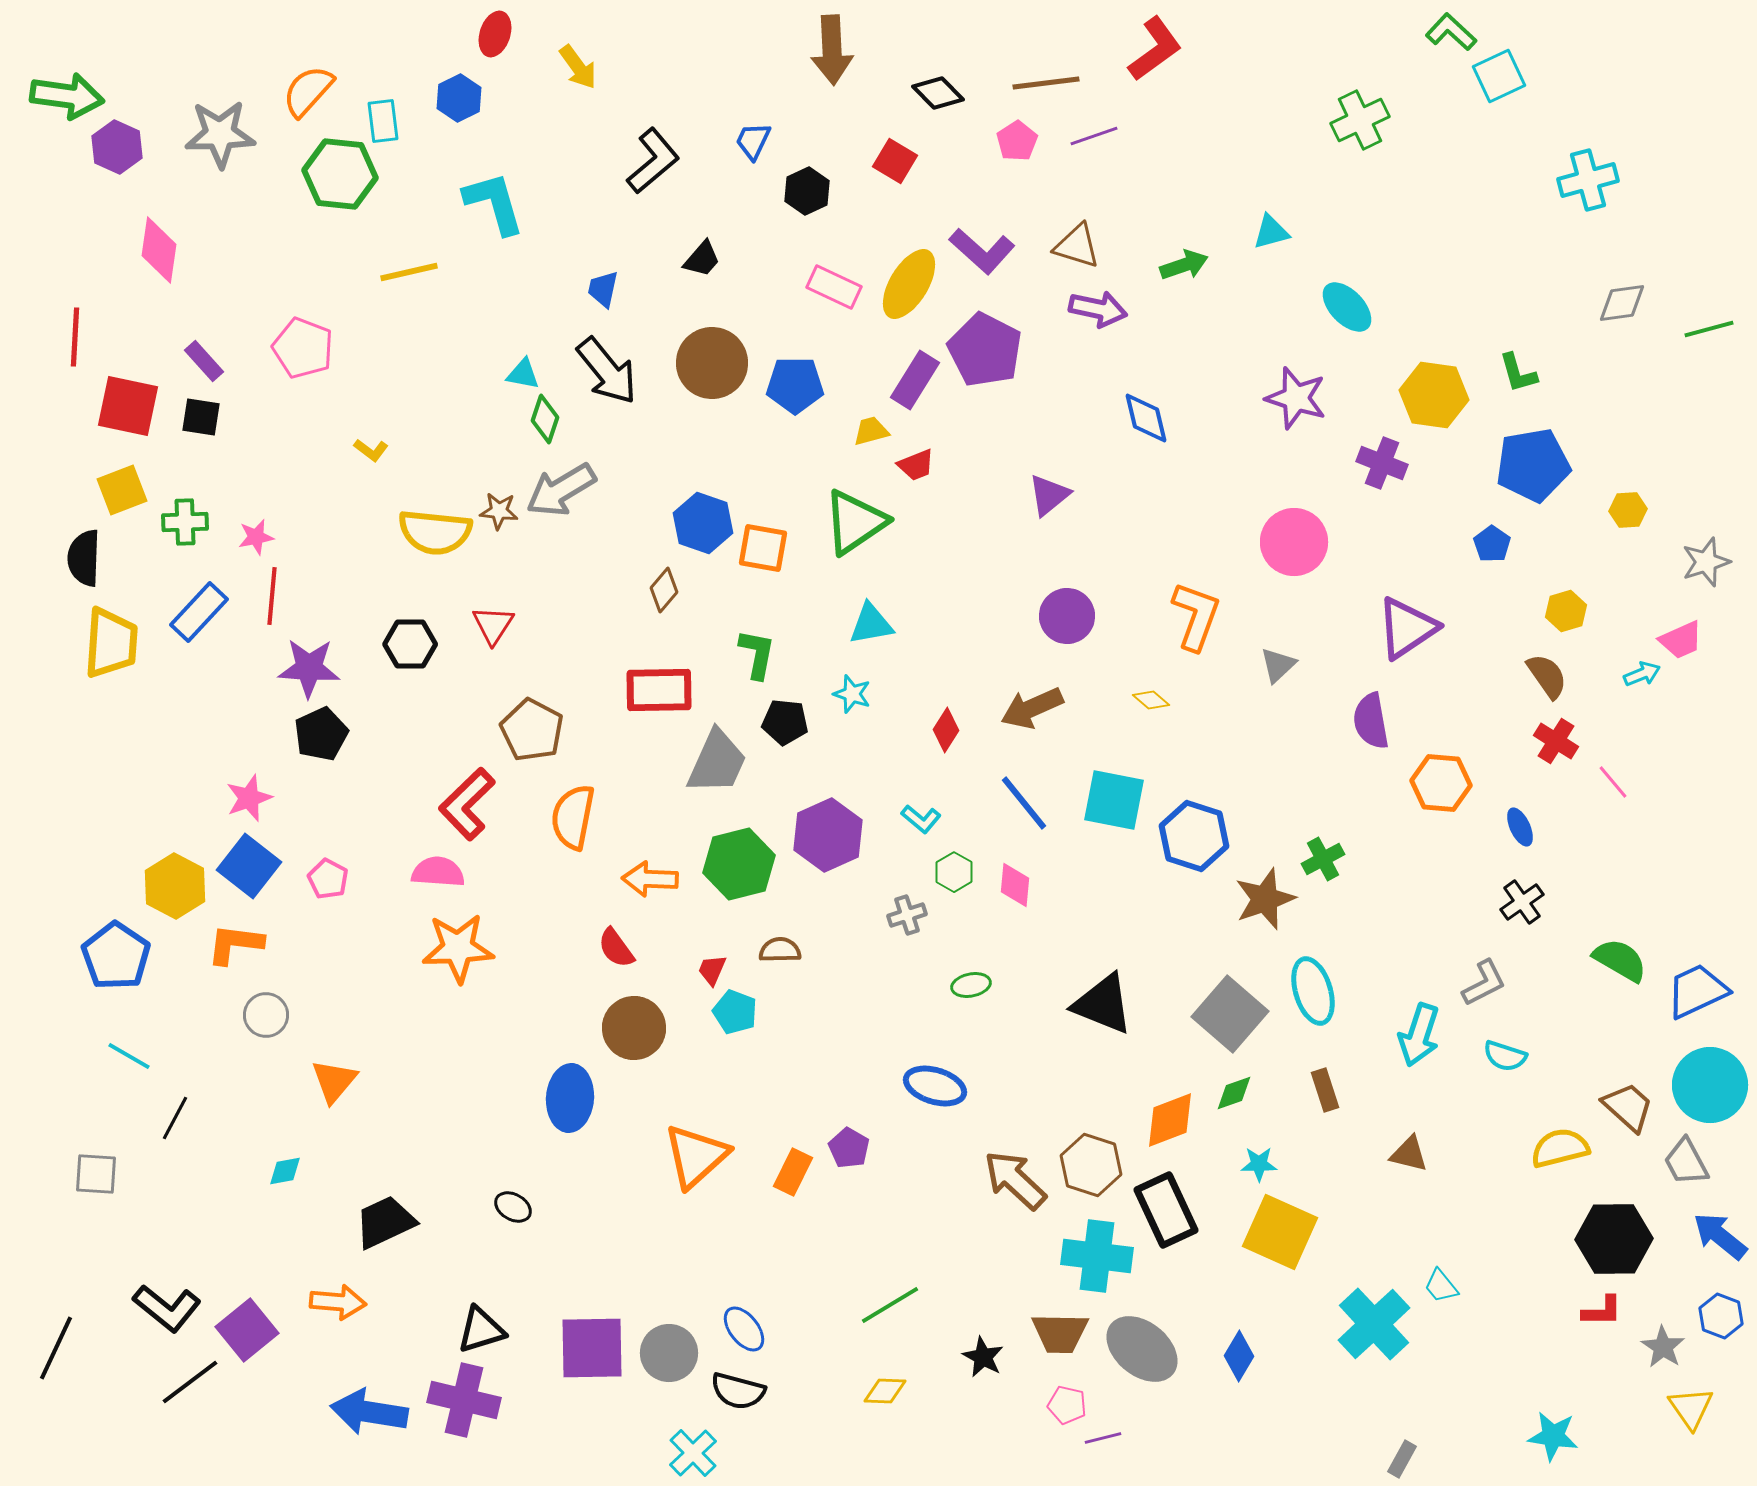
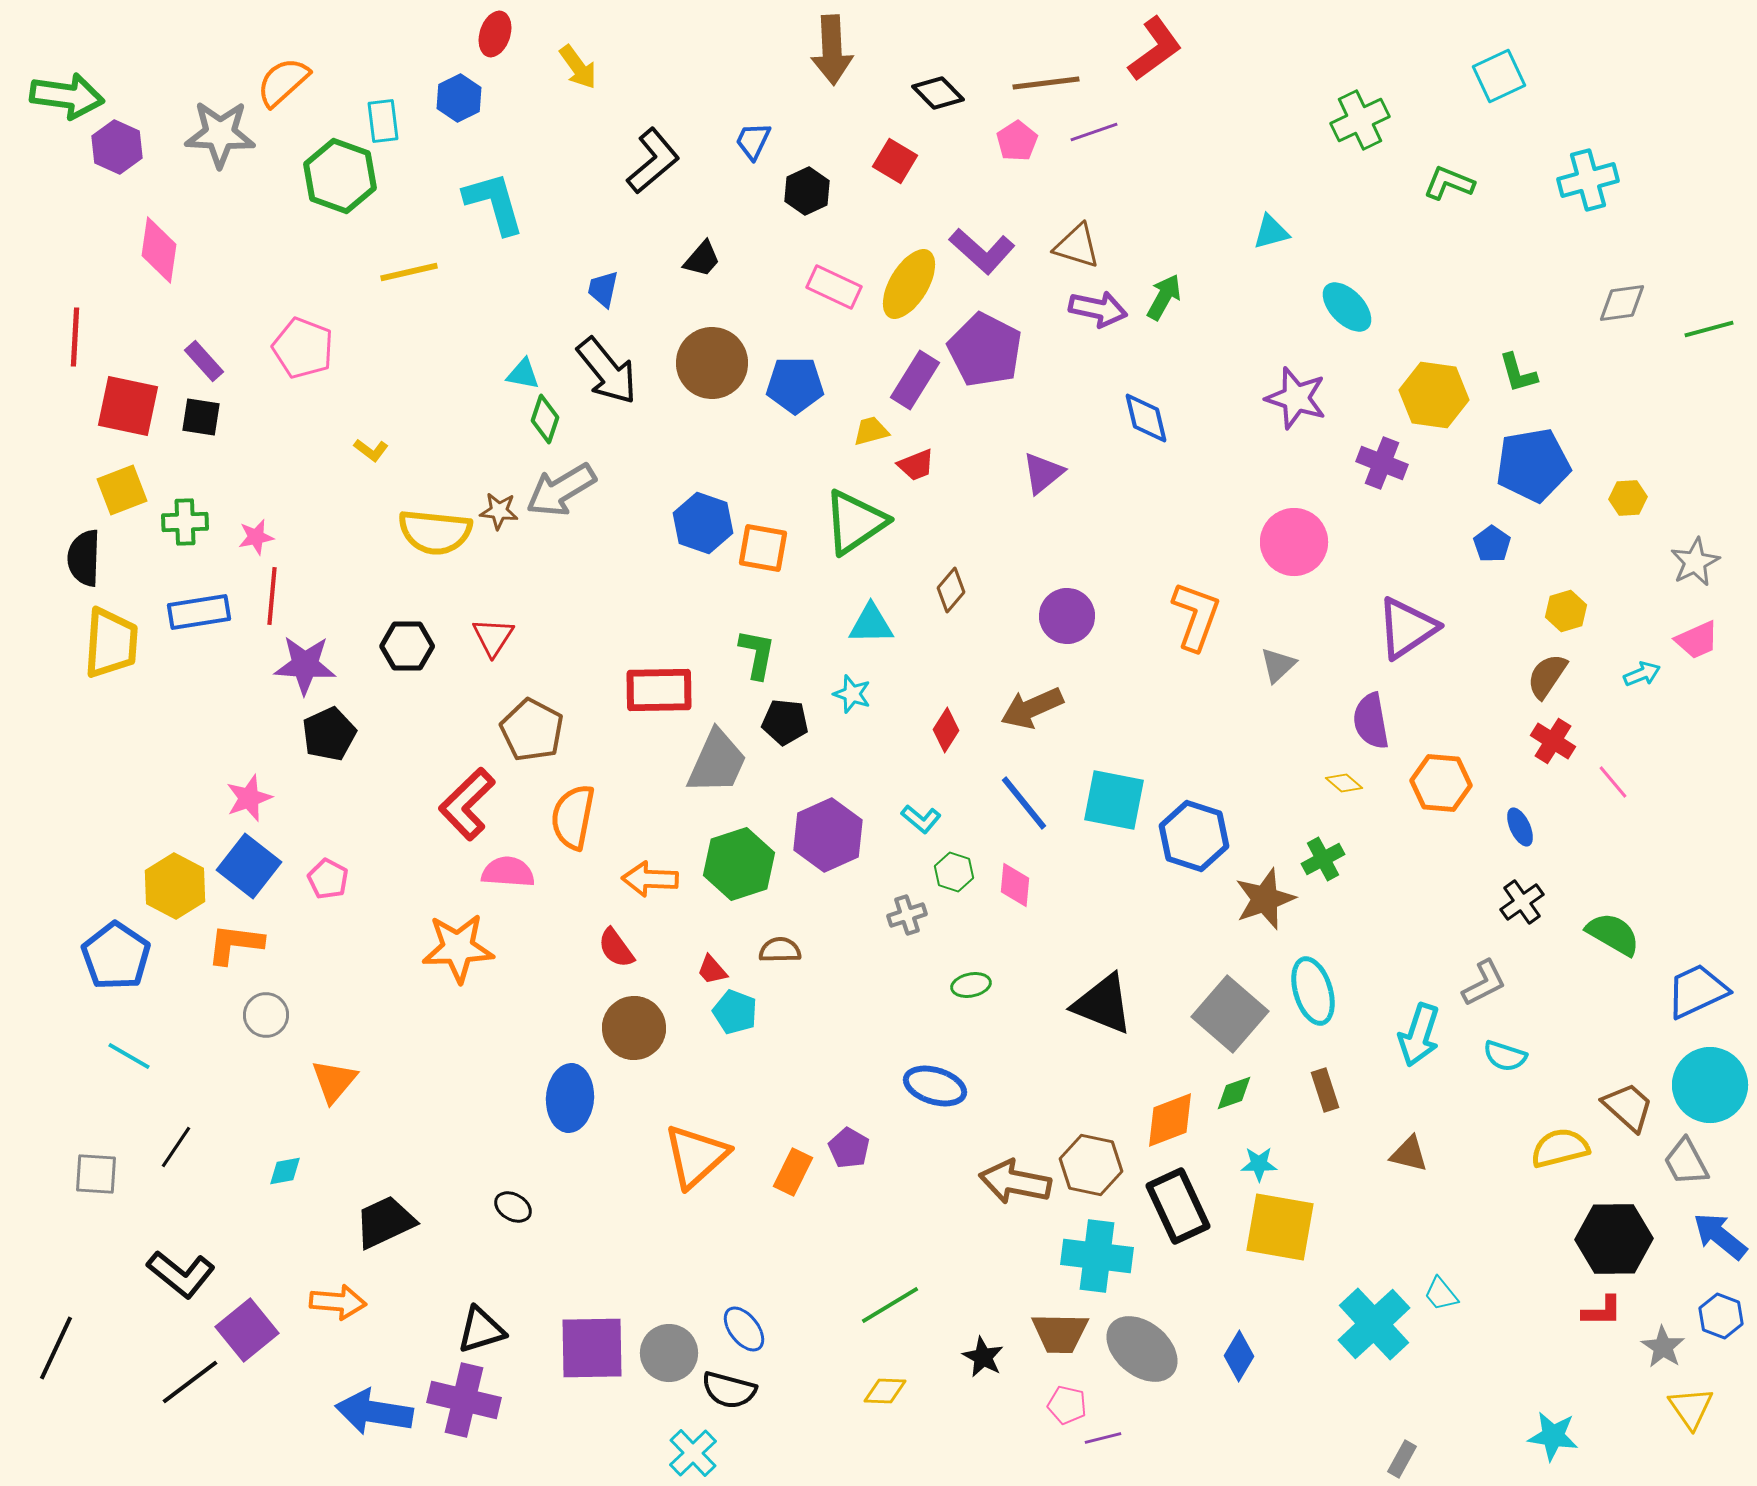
green L-shape at (1451, 32): moved 2 px left, 151 px down; rotated 21 degrees counterclockwise
orange semicircle at (308, 91): moved 25 px left, 9 px up; rotated 6 degrees clockwise
gray star at (220, 134): rotated 4 degrees clockwise
purple line at (1094, 136): moved 4 px up
green hexagon at (340, 174): moved 2 px down; rotated 14 degrees clockwise
green arrow at (1184, 265): moved 20 px left, 32 px down; rotated 42 degrees counterclockwise
purple triangle at (1049, 495): moved 6 px left, 22 px up
yellow hexagon at (1628, 510): moved 12 px up
gray star at (1706, 562): moved 11 px left; rotated 9 degrees counterclockwise
brown diamond at (664, 590): moved 287 px right
blue rectangle at (199, 612): rotated 38 degrees clockwise
cyan triangle at (871, 624): rotated 9 degrees clockwise
red triangle at (493, 625): moved 12 px down
pink trapezoid at (1681, 640): moved 16 px right
black hexagon at (410, 644): moved 3 px left, 2 px down
purple star at (309, 668): moved 4 px left, 3 px up
brown semicircle at (1547, 676): rotated 111 degrees counterclockwise
yellow diamond at (1151, 700): moved 193 px right, 83 px down
black pentagon at (321, 734): moved 8 px right
red cross at (1556, 741): moved 3 px left
green hexagon at (739, 864): rotated 4 degrees counterclockwise
pink semicircle at (438, 872): moved 70 px right
green hexagon at (954, 872): rotated 12 degrees counterclockwise
green semicircle at (1620, 960): moved 7 px left, 26 px up
red trapezoid at (712, 970): rotated 64 degrees counterclockwise
black line at (175, 1118): moved 1 px right, 29 px down; rotated 6 degrees clockwise
brown hexagon at (1091, 1165): rotated 6 degrees counterclockwise
brown arrow at (1015, 1180): moved 2 px down; rotated 32 degrees counterclockwise
black rectangle at (1166, 1210): moved 12 px right, 4 px up
yellow square at (1280, 1232): moved 5 px up; rotated 14 degrees counterclockwise
cyan trapezoid at (1441, 1286): moved 8 px down
black L-shape at (167, 1308): moved 14 px right, 34 px up
black semicircle at (738, 1391): moved 9 px left, 1 px up
blue arrow at (369, 1412): moved 5 px right
